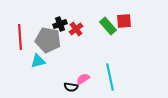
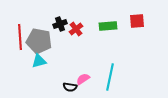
red square: moved 13 px right
green rectangle: rotated 54 degrees counterclockwise
gray pentagon: moved 9 px left, 1 px down
cyan triangle: moved 1 px right
cyan line: rotated 24 degrees clockwise
black semicircle: moved 1 px left
